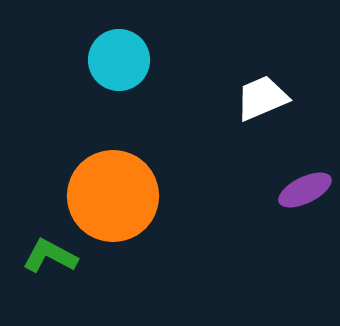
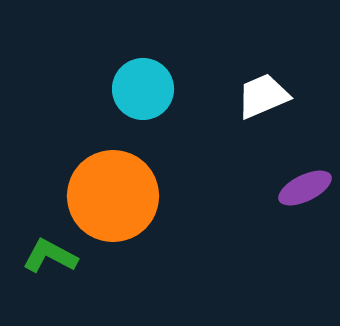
cyan circle: moved 24 px right, 29 px down
white trapezoid: moved 1 px right, 2 px up
purple ellipse: moved 2 px up
